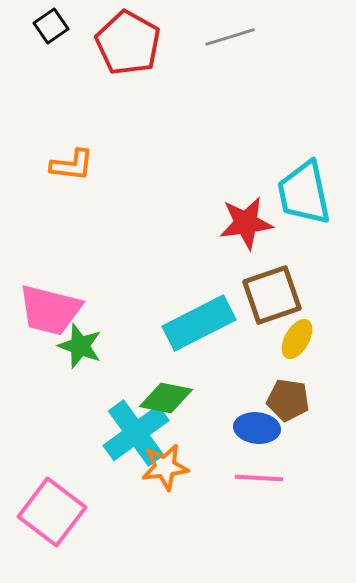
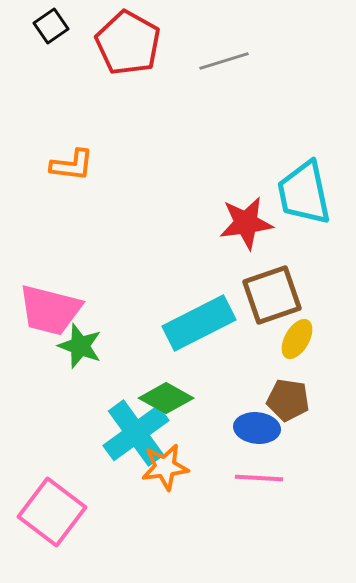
gray line: moved 6 px left, 24 px down
green diamond: rotated 18 degrees clockwise
